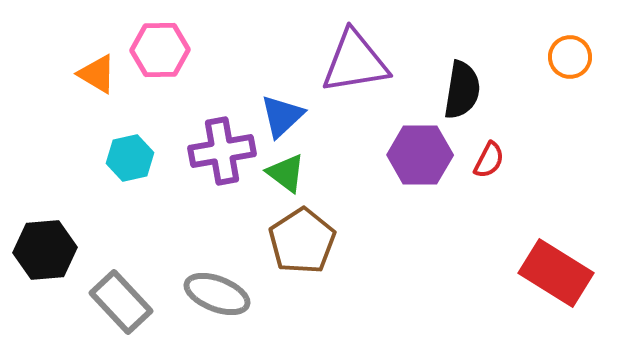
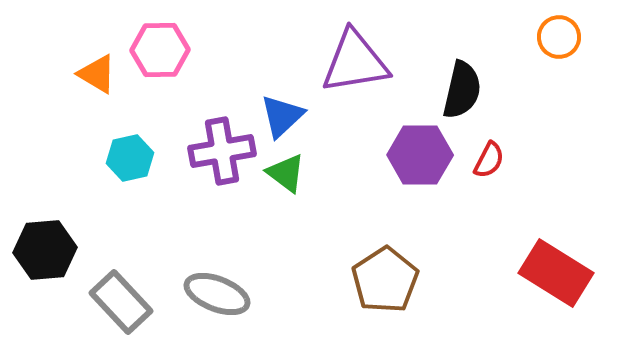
orange circle: moved 11 px left, 20 px up
black semicircle: rotated 4 degrees clockwise
brown pentagon: moved 83 px right, 39 px down
